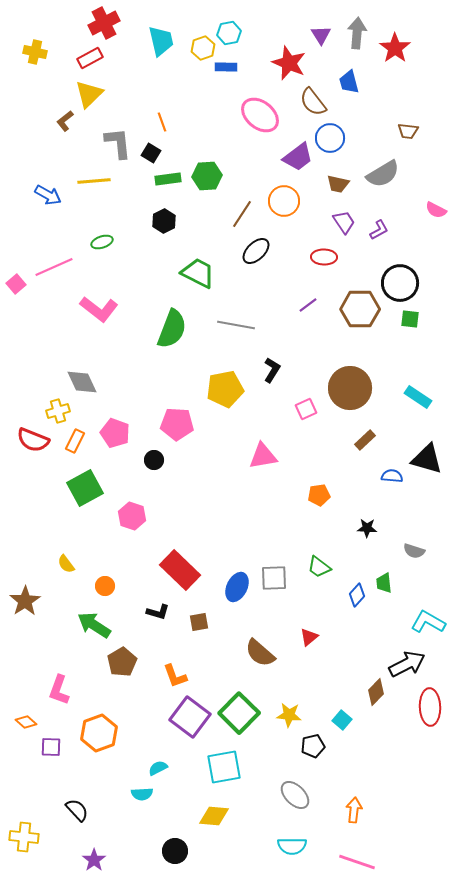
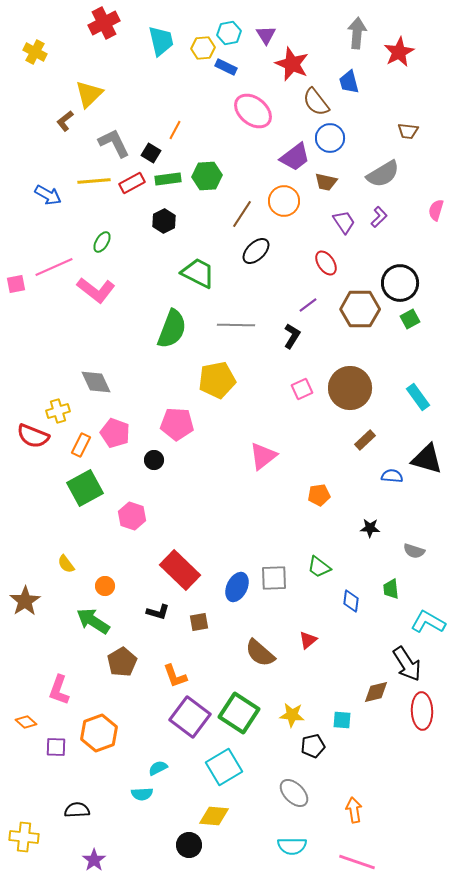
purple triangle at (321, 35): moved 55 px left
yellow hexagon at (203, 48): rotated 15 degrees clockwise
red star at (395, 48): moved 4 px right, 4 px down; rotated 8 degrees clockwise
yellow cross at (35, 52): rotated 15 degrees clockwise
red rectangle at (90, 58): moved 42 px right, 125 px down
red star at (289, 63): moved 3 px right, 1 px down
blue rectangle at (226, 67): rotated 25 degrees clockwise
brown semicircle at (313, 102): moved 3 px right
pink ellipse at (260, 115): moved 7 px left, 4 px up
orange line at (162, 122): moved 13 px right, 8 px down; rotated 48 degrees clockwise
gray L-shape at (118, 143): moved 4 px left; rotated 20 degrees counterclockwise
purple trapezoid at (298, 157): moved 3 px left
brown trapezoid at (338, 184): moved 12 px left, 2 px up
pink semicircle at (436, 210): rotated 80 degrees clockwise
purple L-shape at (379, 230): moved 13 px up; rotated 15 degrees counterclockwise
green ellipse at (102, 242): rotated 40 degrees counterclockwise
red ellipse at (324, 257): moved 2 px right, 6 px down; rotated 55 degrees clockwise
pink square at (16, 284): rotated 30 degrees clockwise
pink L-shape at (99, 309): moved 3 px left, 19 px up
green square at (410, 319): rotated 36 degrees counterclockwise
gray line at (236, 325): rotated 9 degrees counterclockwise
black L-shape at (272, 370): moved 20 px right, 34 px up
gray diamond at (82, 382): moved 14 px right
yellow pentagon at (225, 389): moved 8 px left, 9 px up
cyan rectangle at (418, 397): rotated 20 degrees clockwise
pink square at (306, 409): moved 4 px left, 20 px up
red semicircle at (33, 440): moved 4 px up
orange rectangle at (75, 441): moved 6 px right, 4 px down
pink triangle at (263, 456): rotated 28 degrees counterclockwise
black star at (367, 528): moved 3 px right
green trapezoid at (384, 583): moved 7 px right, 6 px down
blue diamond at (357, 595): moved 6 px left, 6 px down; rotated 35 degrees counterclockwise
green arrow at (94, 625): moved 1 px left, 4 px up
red triangle at (309, 637): moved 1 px left, 3 px down
black arrow at (407, 664): rotated 84 degrees clockwise
brown diamond at (376, 692): rotated 32 degrees clockwise
red ellipse at (430, 707): moved 8 px left, 4 px down
green square at (239, 713): rotated 12 degrees counterclockwise
yellow star at (289, 715): moved 3 px right
cyan square at (342, 720): rotated 36 degrees counterclockwise
purple square at (51, 747): moved 5 px right
cyan square at (224, 767): rotated 21 degrees counterclockwise
gray ellipse at (295, 795): moved 1 px left, 2 px up
black semicircle at (77, 810): rotated 50 degrees counterclockwise
orange arrow at (354, 810): rotated 15 degrees counterclockwise
black circle at (175, 851): moved 14 px right, 6 px up
